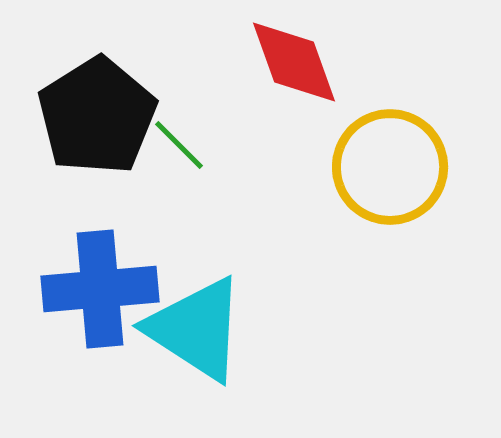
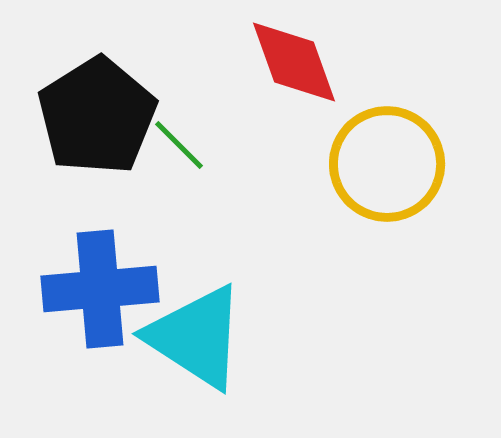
yellow circle: moved 3 px left, 3 px up
cyan triangle: moved 8 px down
